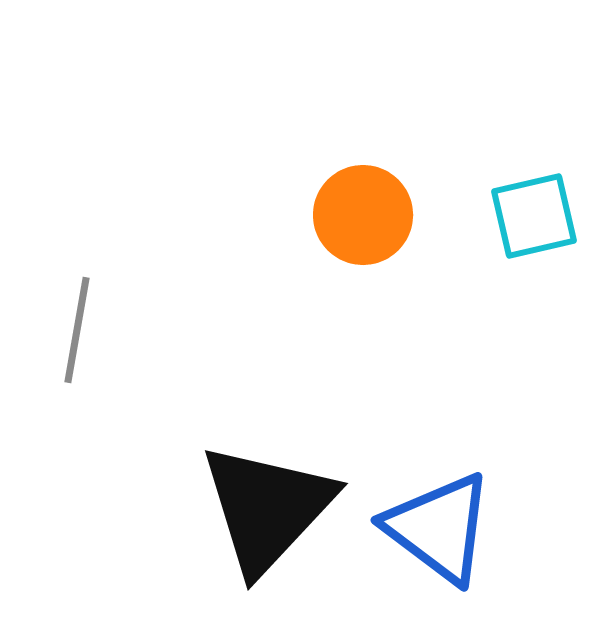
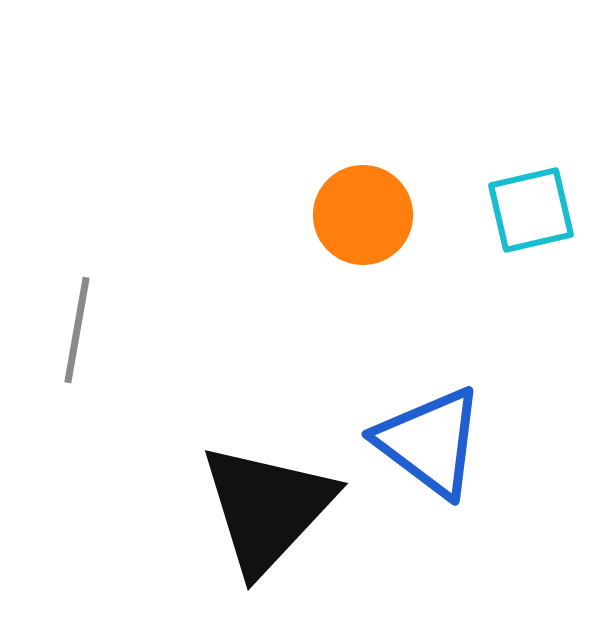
cyan square: moved 3 px left, 6 px up
blue triangle: moved 9 px left, 86 px up
